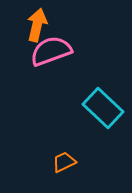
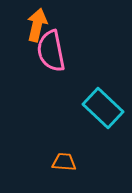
pink semicircle: rotated 81 degrees counterclockwise
orange trapezoid: rotated 30 degrees clockwise
